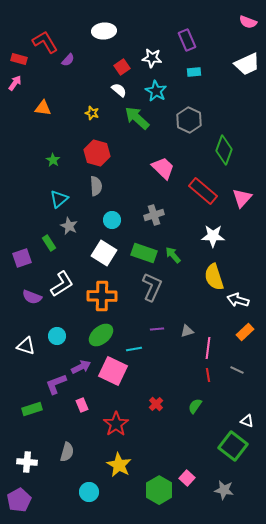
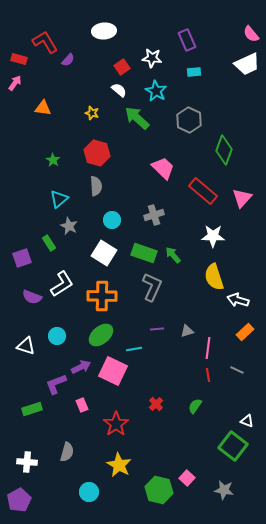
pink semicircle at (248, 22): moved 3 px right, 12 px down; rotated 30 degrees clockwise
green hexagon at (159, 490): rotated 16 degrees counterclockwise
